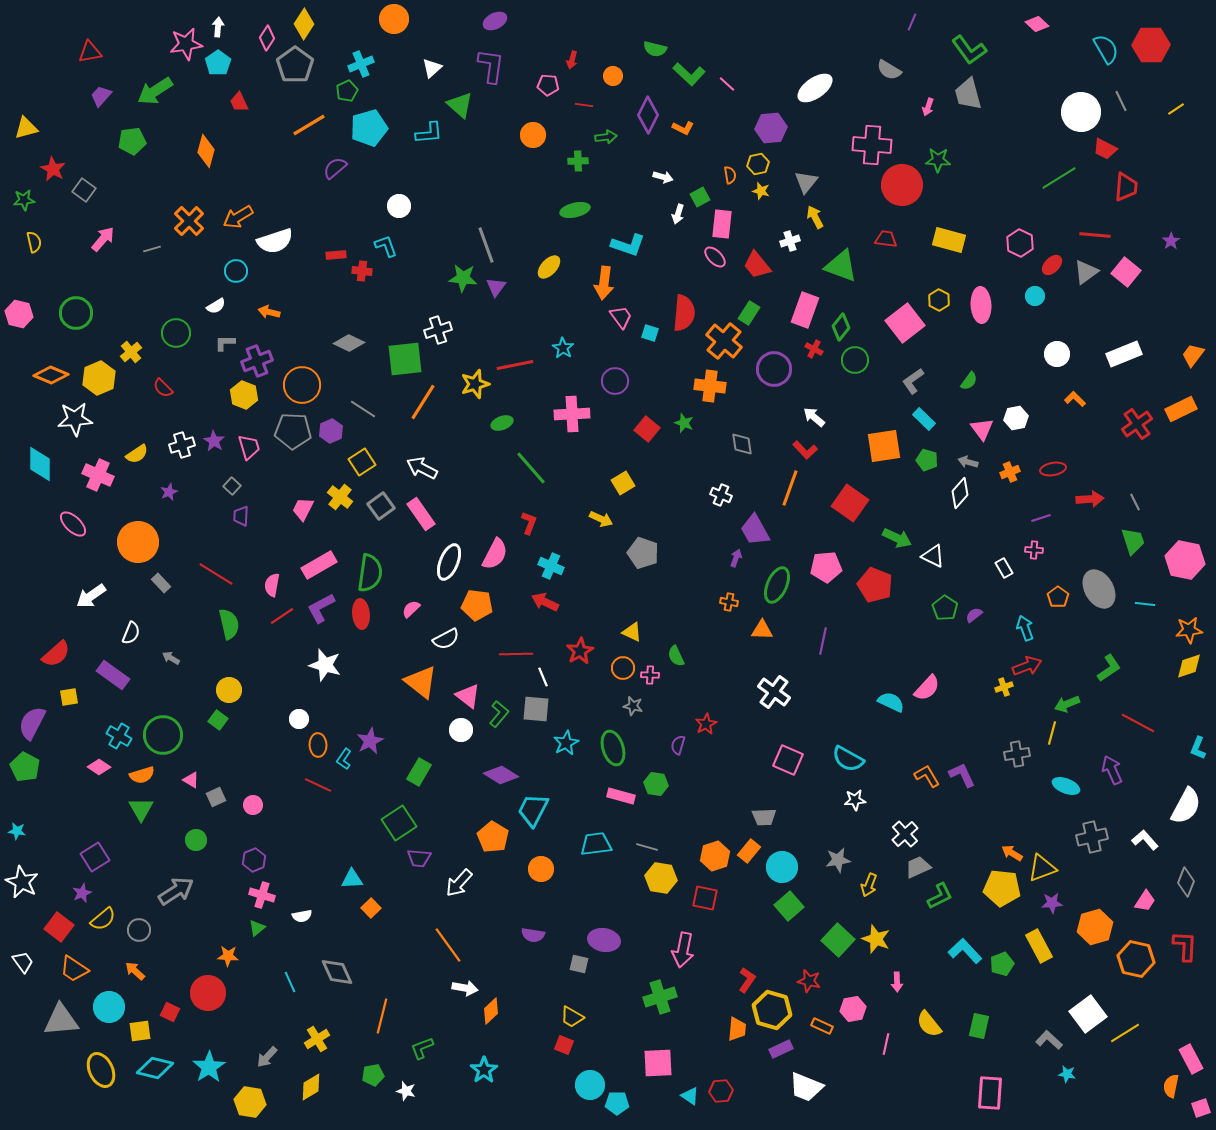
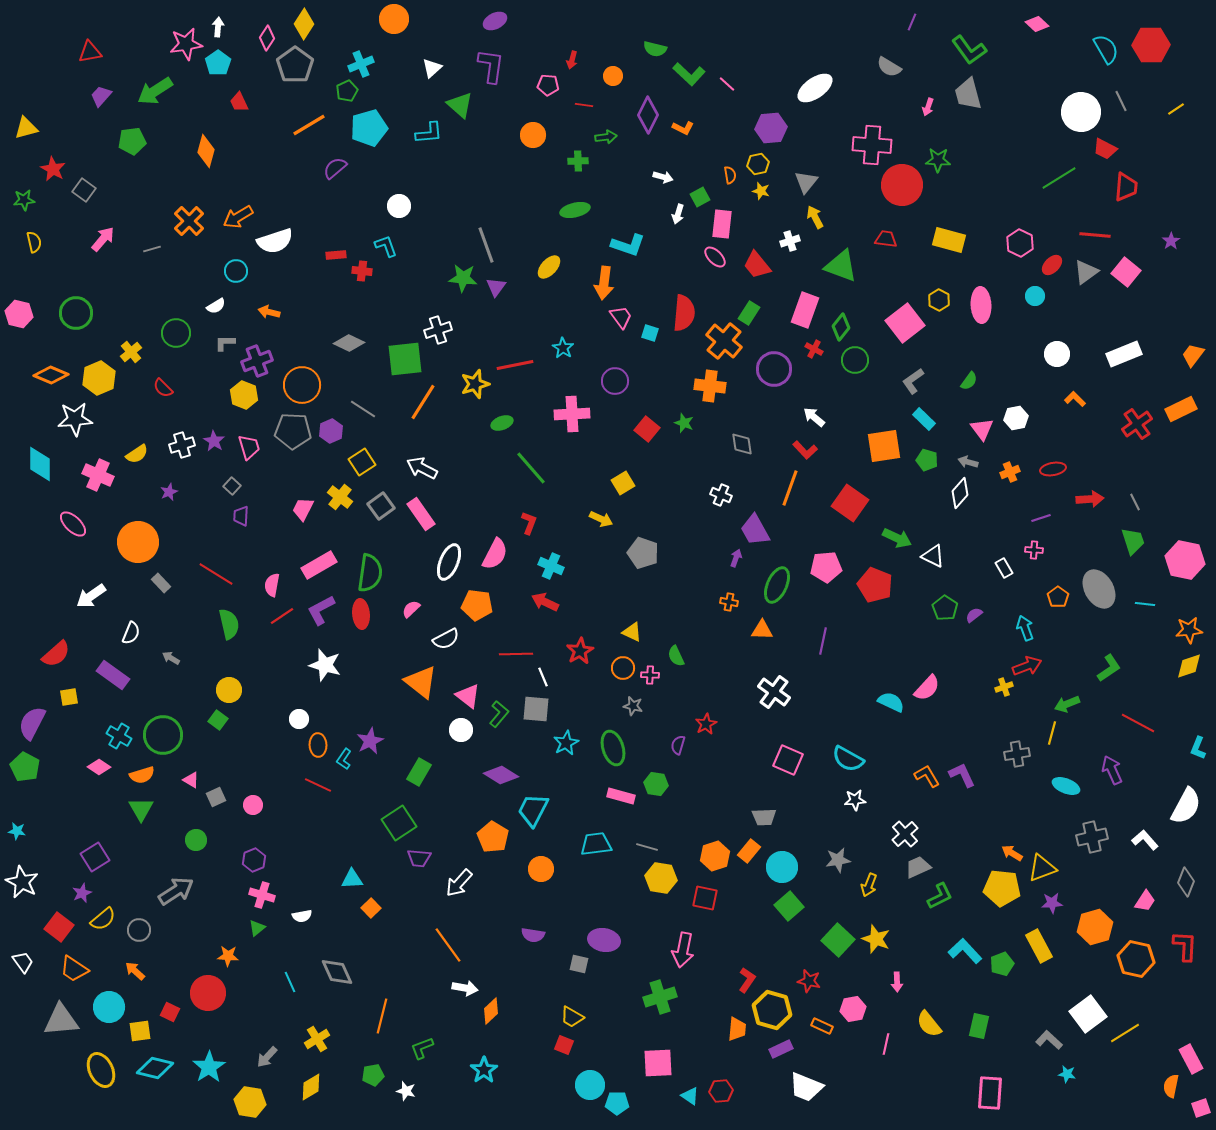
gray semicircle at (889, 70): moved 3 px up
purple L-shape at (321, 608): moved 2 px down
